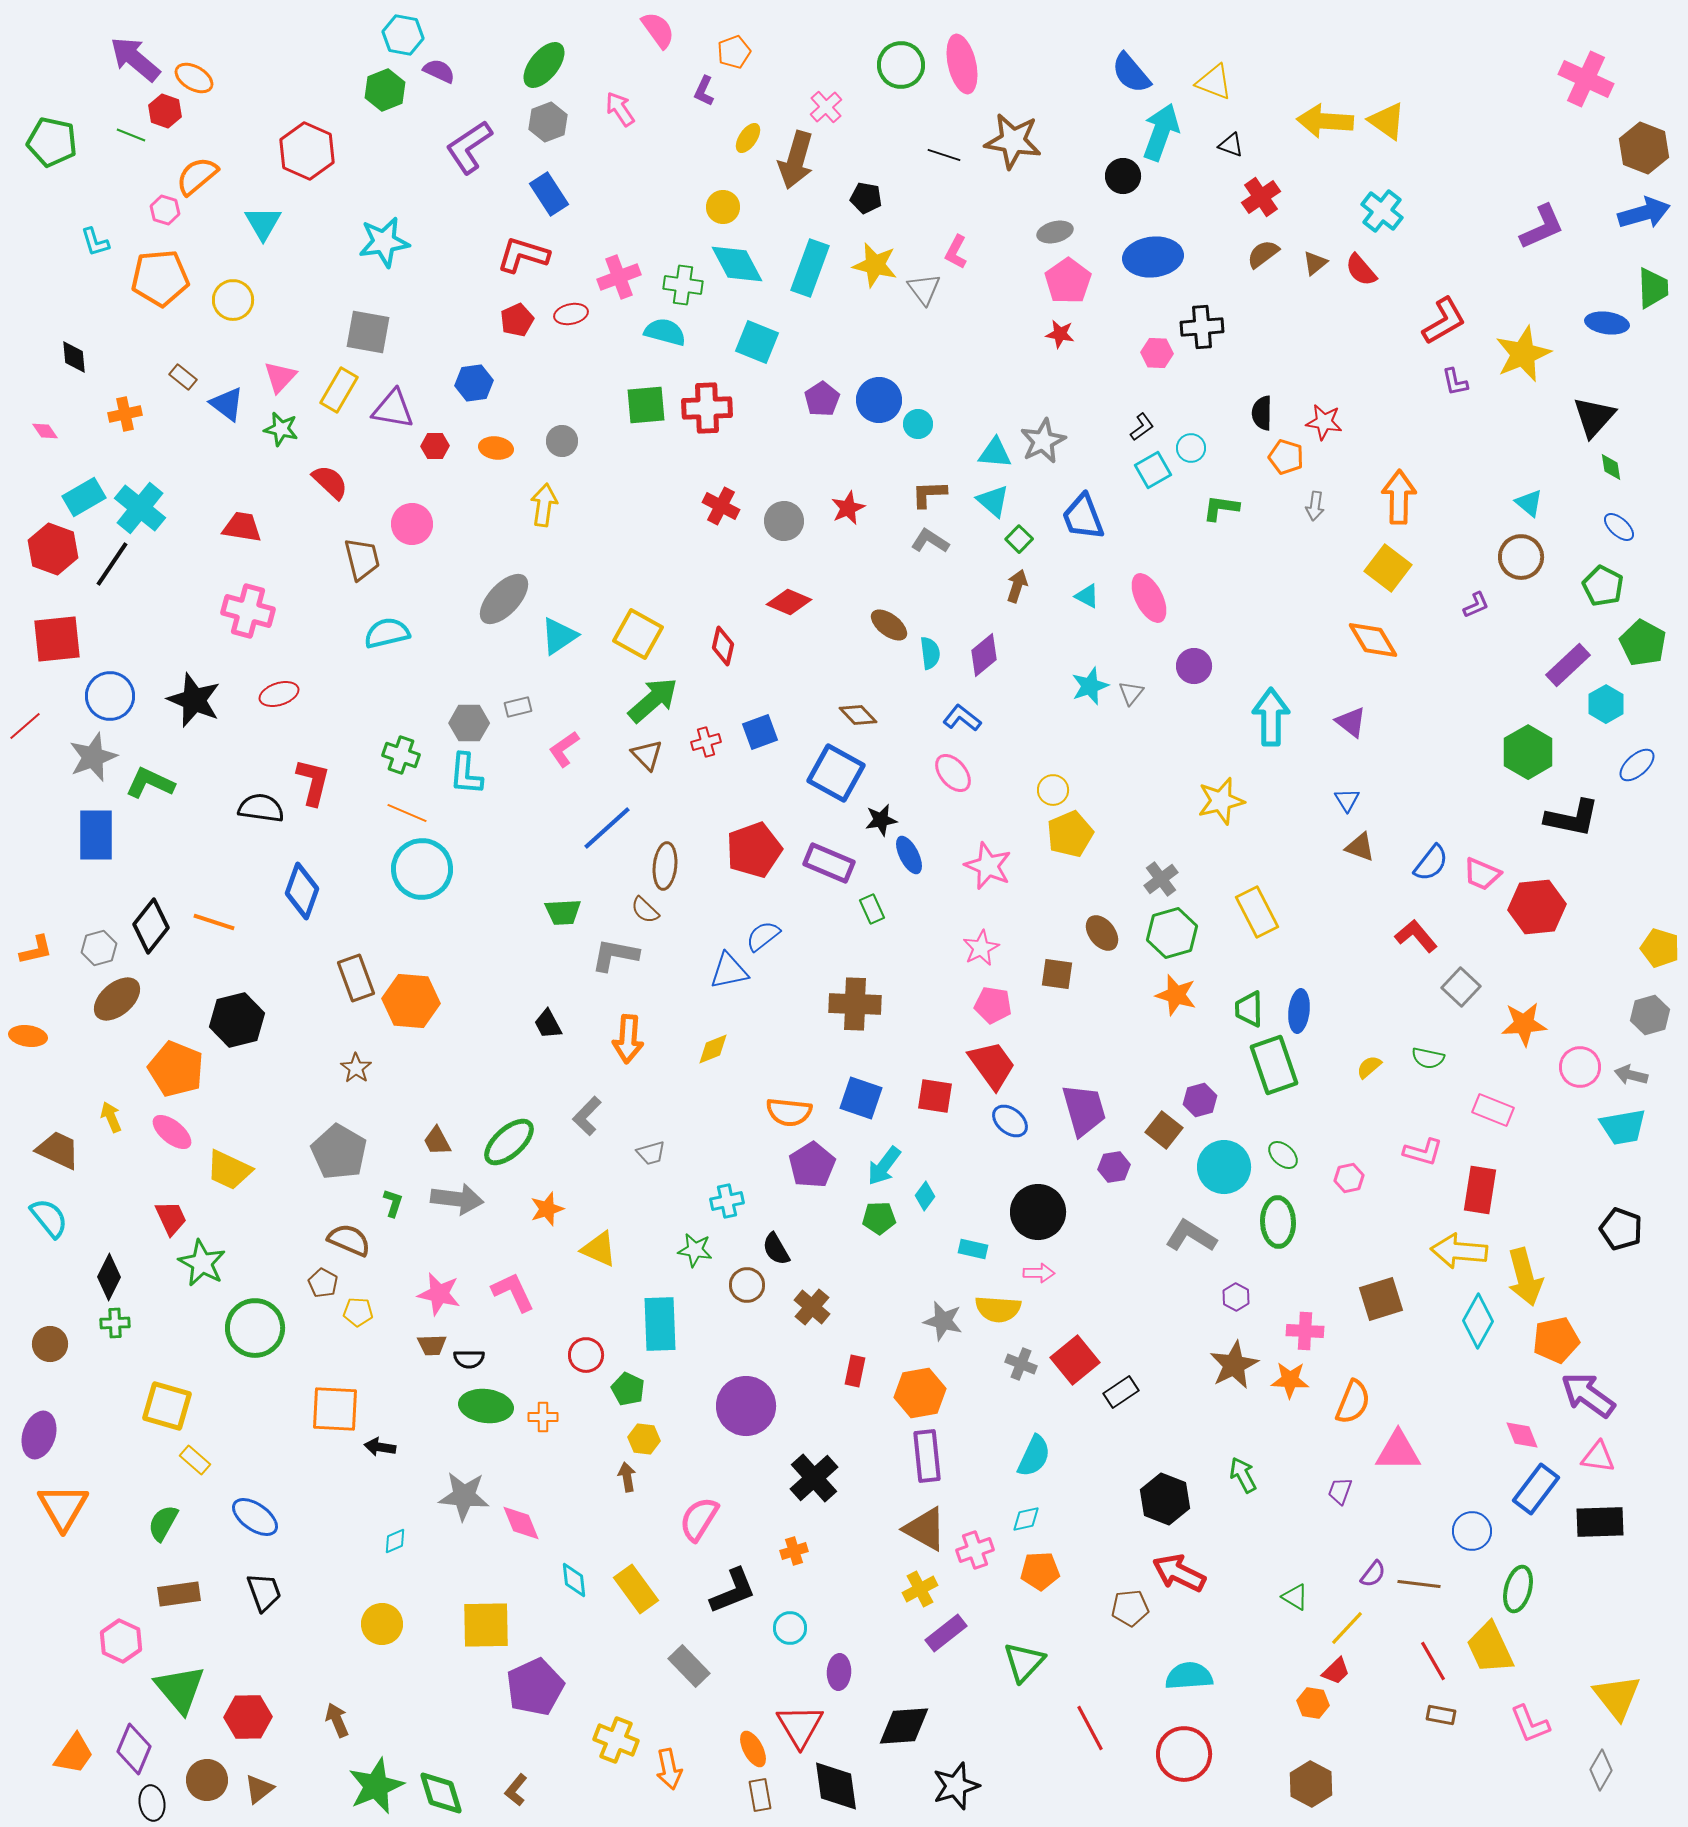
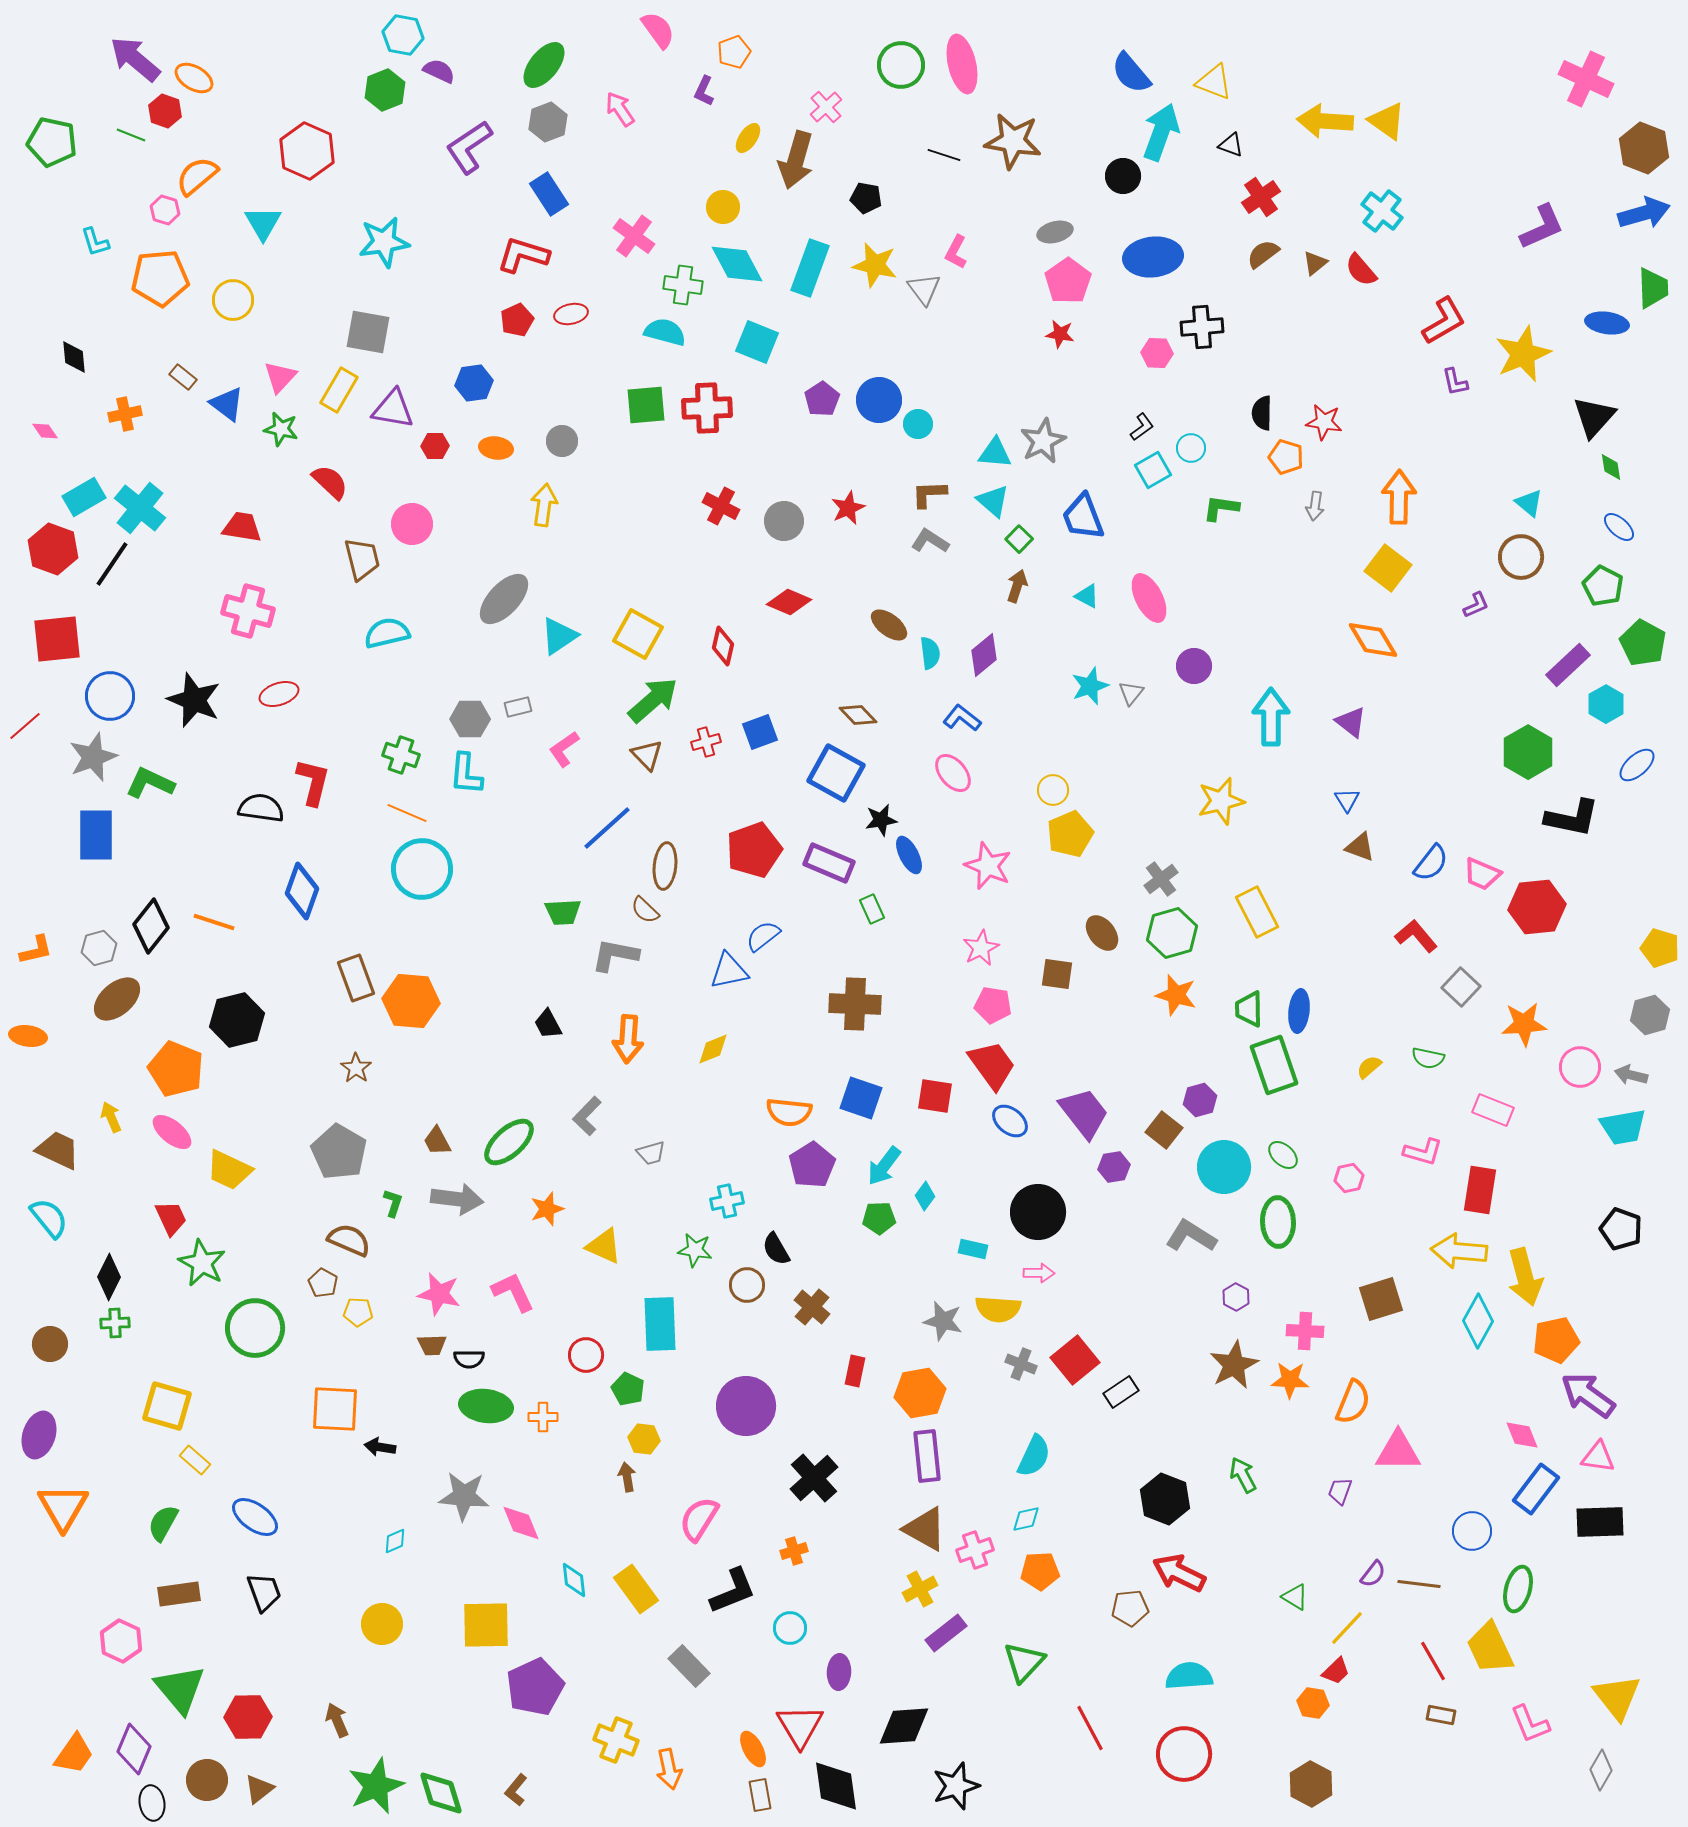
pink cross at (619, 277): moved 15 px right, 41 px up; rotated 33 degrees counterclockwise
gray hexagon at (469, 723): moved 1 px right, 4 px up
purple trapezoid at (1084, 1110): moved 3 px down; rotated 22 degrees counterclockwise
yellow triangle at (599, 1249): moved 5 px right, 3 px up
